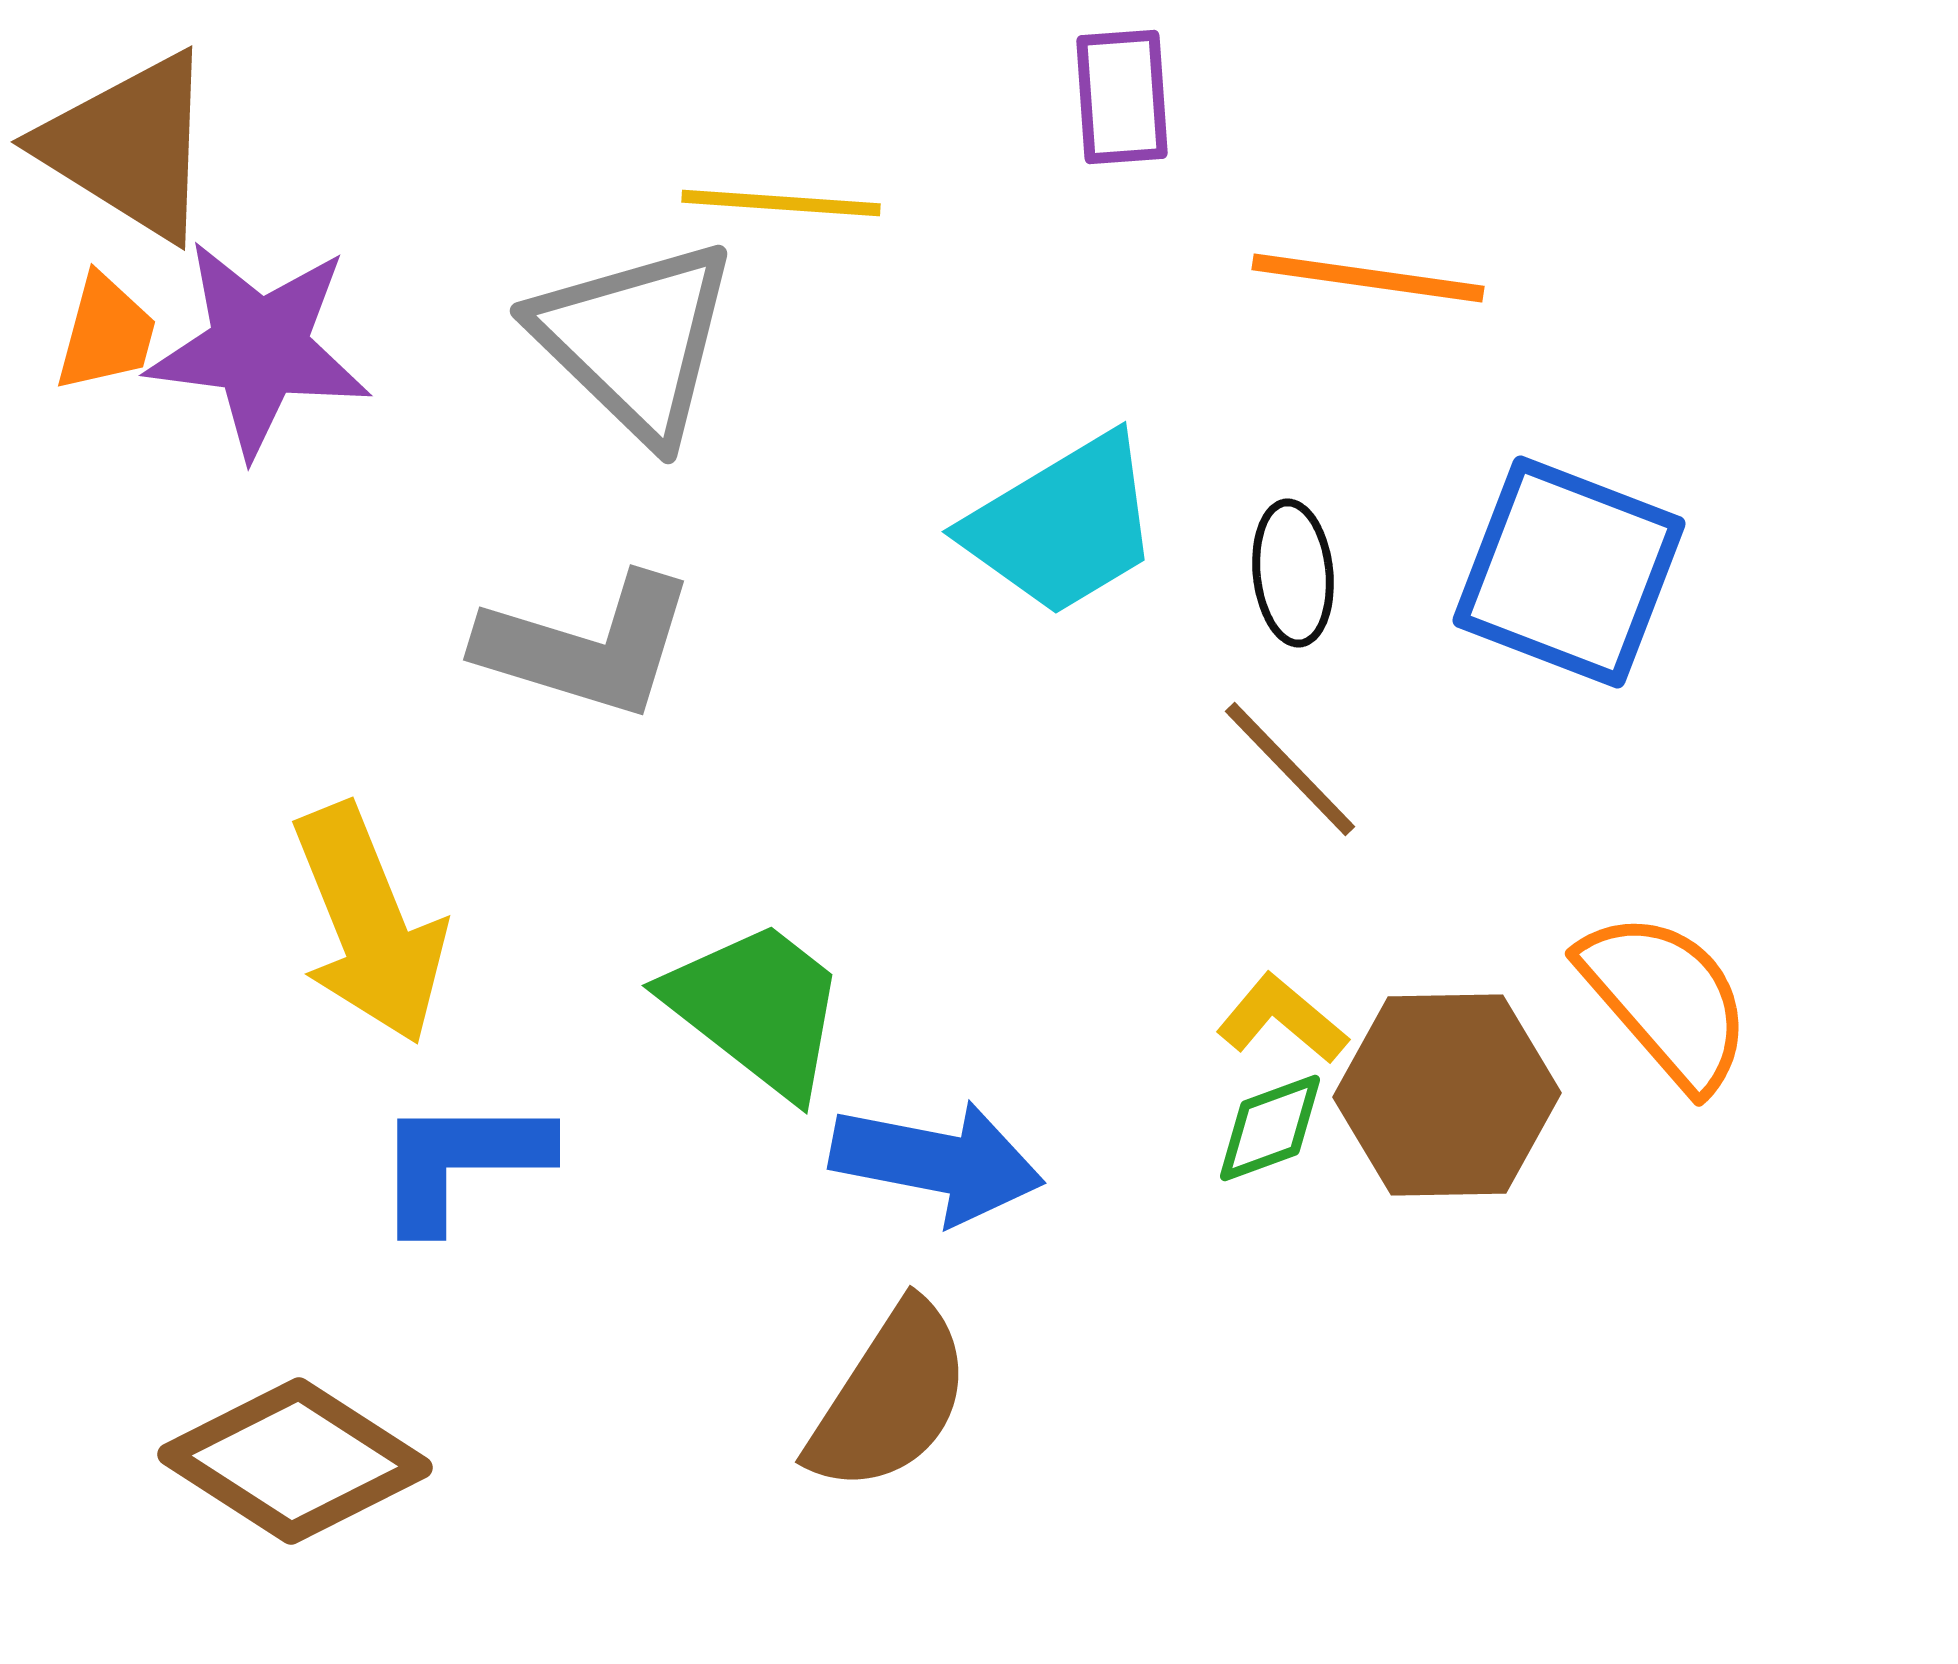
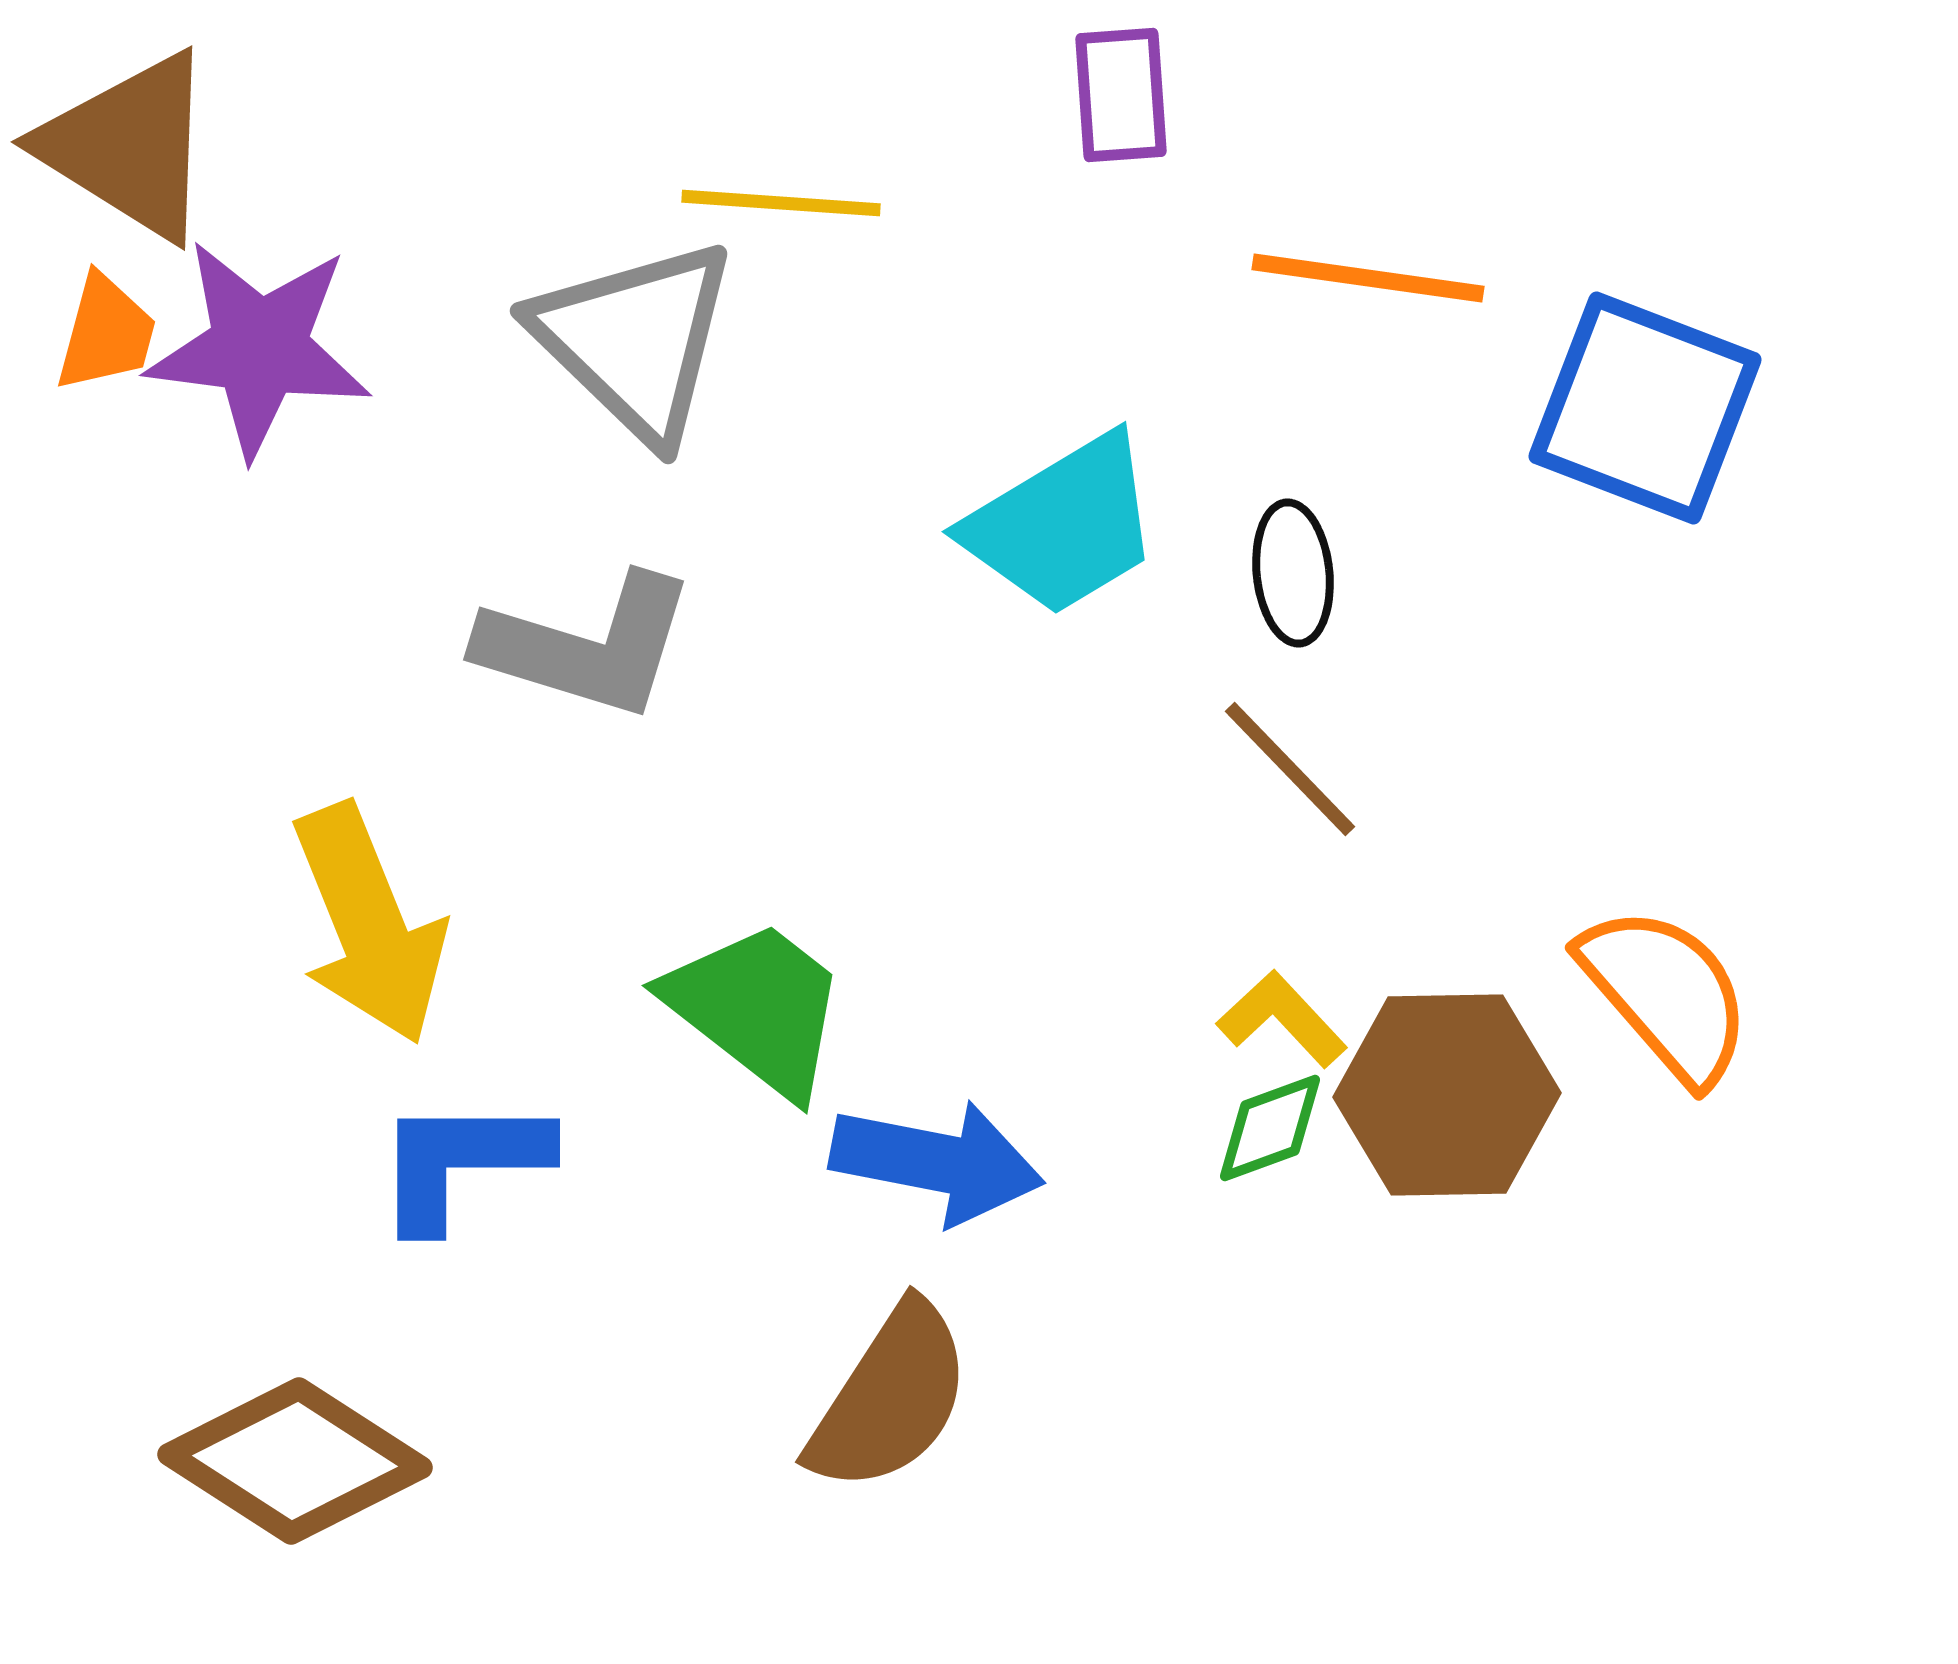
purple rectangle: moved 1 px left, 2 px up
blue square: moved 76 px right, 164 px up
orange semicircle: moved 6 px up
yellow L-shape: rotated 7 degrees clockwise
